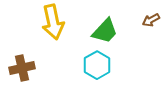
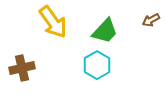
yellow arrow: rotated 24 degrees counterclockwise
